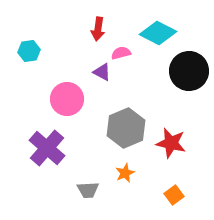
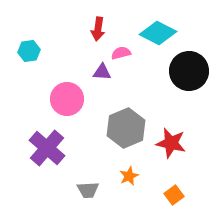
purple triangle: rotated 24 degrees counterclockwise
orange star: moved 4 px right, 3 px down
